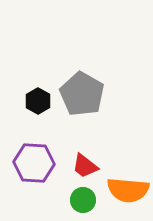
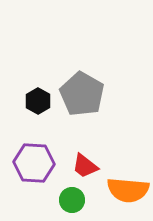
green circle: moved 11 px left
